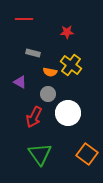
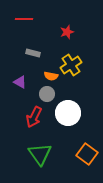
red star: rotated 16 degrees counterclockwise
yellow cross: rotated 20 degrees clockwise
orange semicircle: moved 1 px right, 4 px down
gray circle: moved 1 px left
